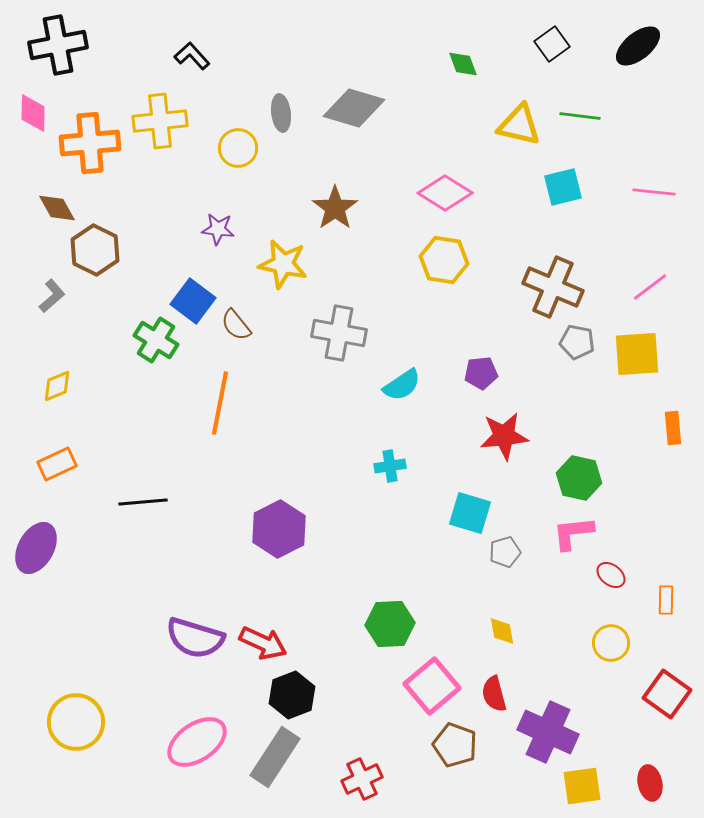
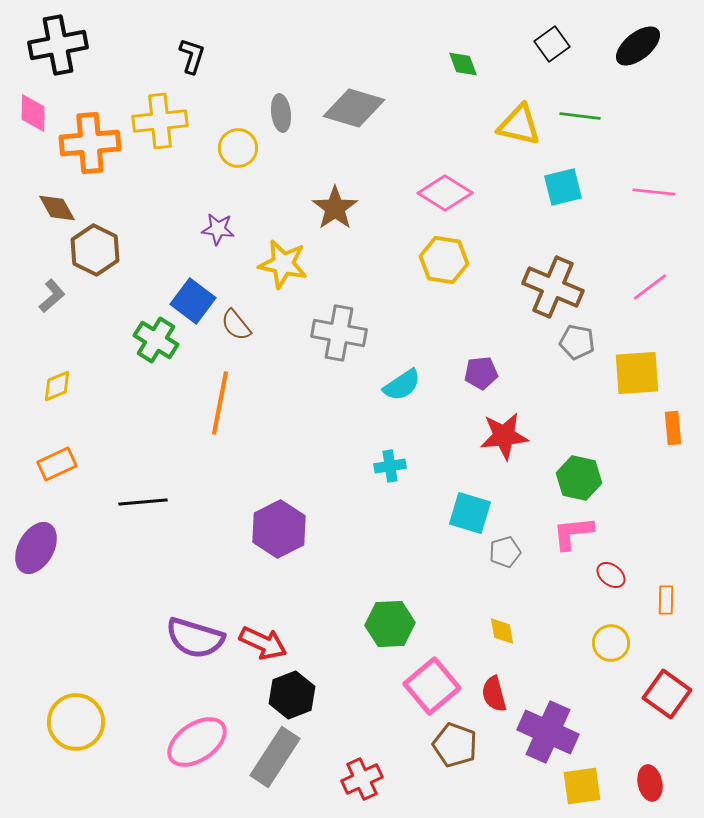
black L-shape at (192, 56): rotated 60 degrees clockwise
yellow square at (637, 354): moved 19 px down
